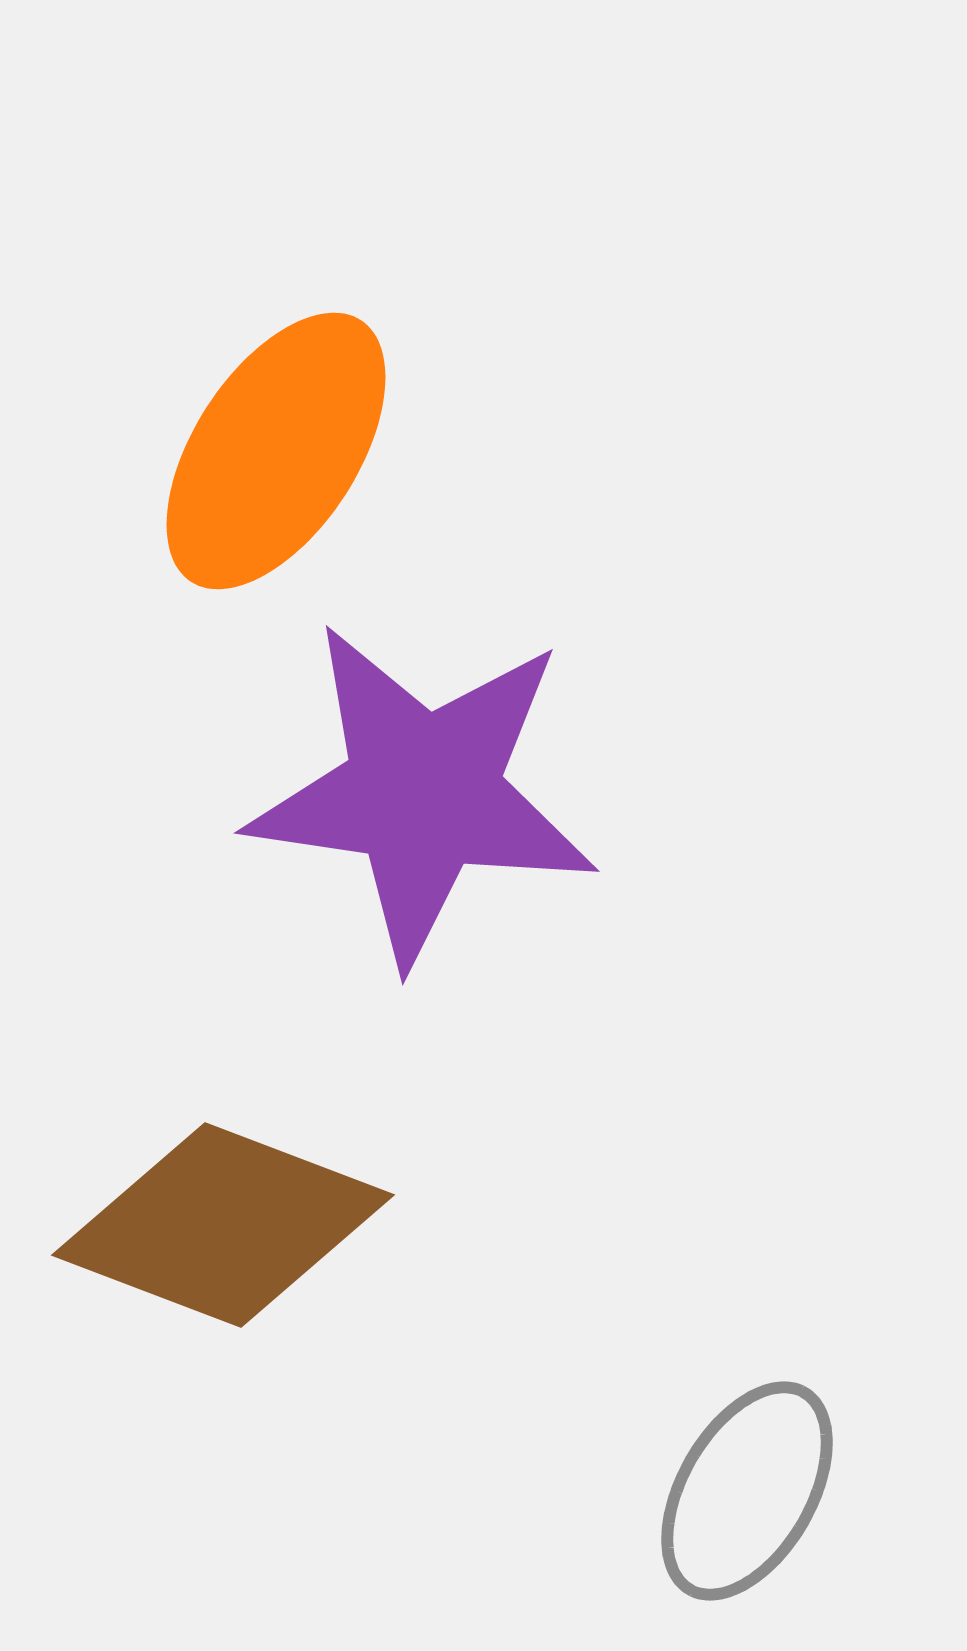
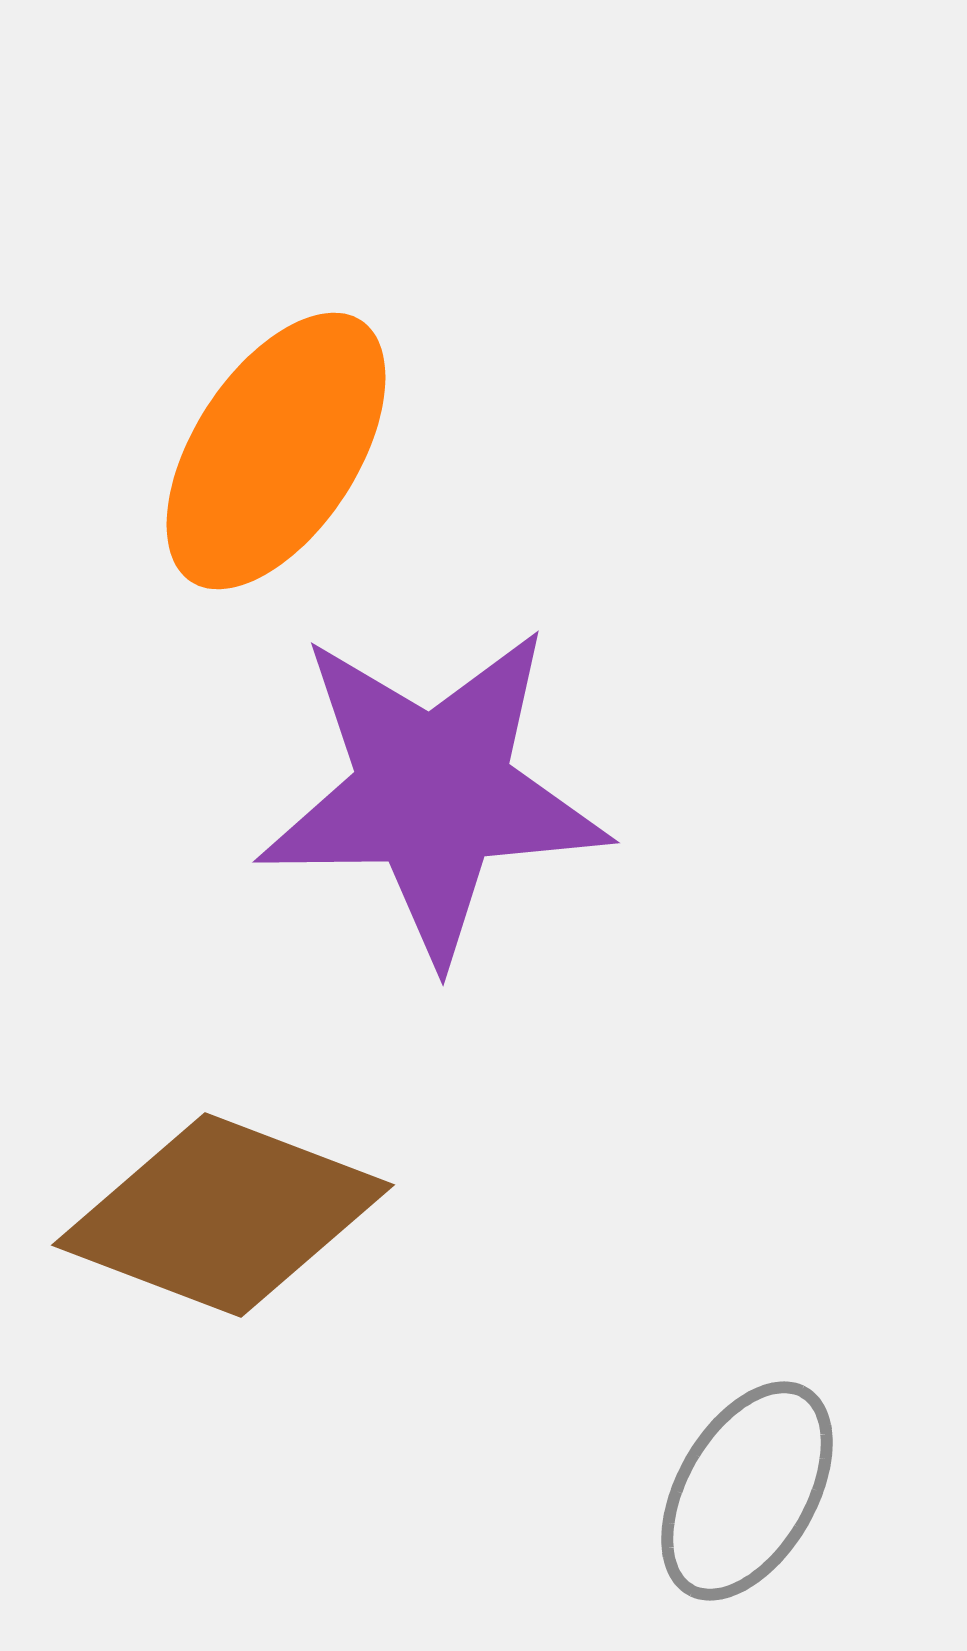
purple star: moved 10 px right; rotated 9 degrees counterclockwise
brown diamond: moved 10 px up
